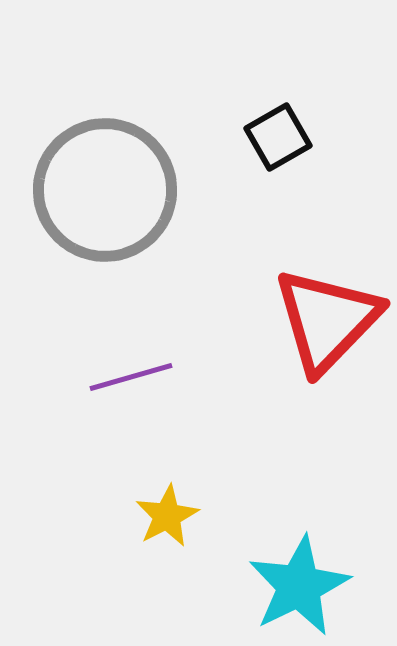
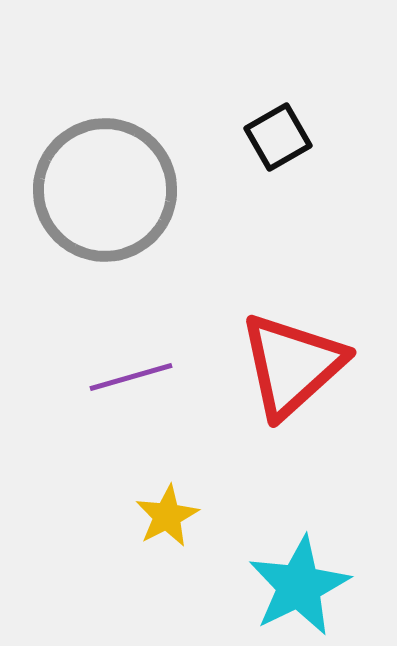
red triangle: moved 35 px left, 45 px down; rotated 4 degrees clockwise
